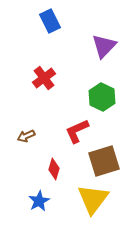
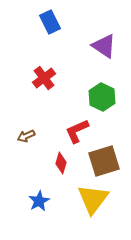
blue rectangle: moved 1 px down
purple triangle: rotated 40 degrees counterclockwise
red diamond: moved 7 px right, 6 px up
